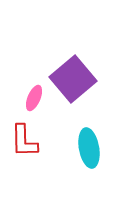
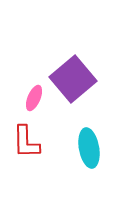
red L-shape: moved 2 px right, 1 px down
